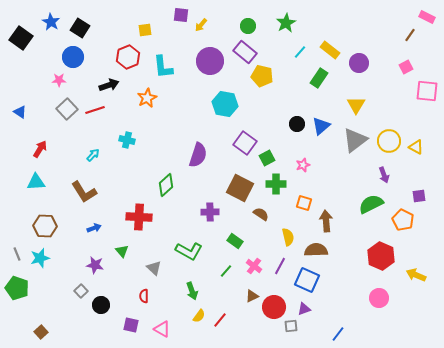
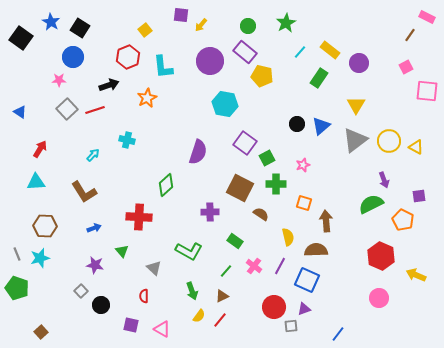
yellow square at (145, 30): rotated 32 degrees counterclockwise
purple semicircle at (198, 155): moved 3 px up
purple arrow at (384, 175): moved 5 px down
brown triangle at (252, 296): moved 30 px left
